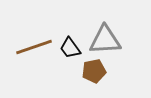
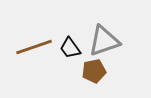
gray triangle: moved 1 px left, 1 px down; rotated 16 degrees counterclockwise
